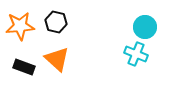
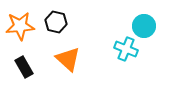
cyan circle: moved 1 px left, 1 px up
cyan cross: moved 10 px left, 5 px up
orange triangle: moved 11 px right
black rectangle: rotated 40 degrees clockwise
